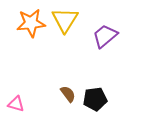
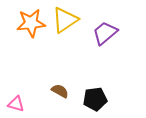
yellow triangle: rotated 24 degrees clockwise
purple trapezoid: moved 3 px up
brown semicircle: moved 8 px left, 3 px up; rotated 24 degrees counterclockwise
